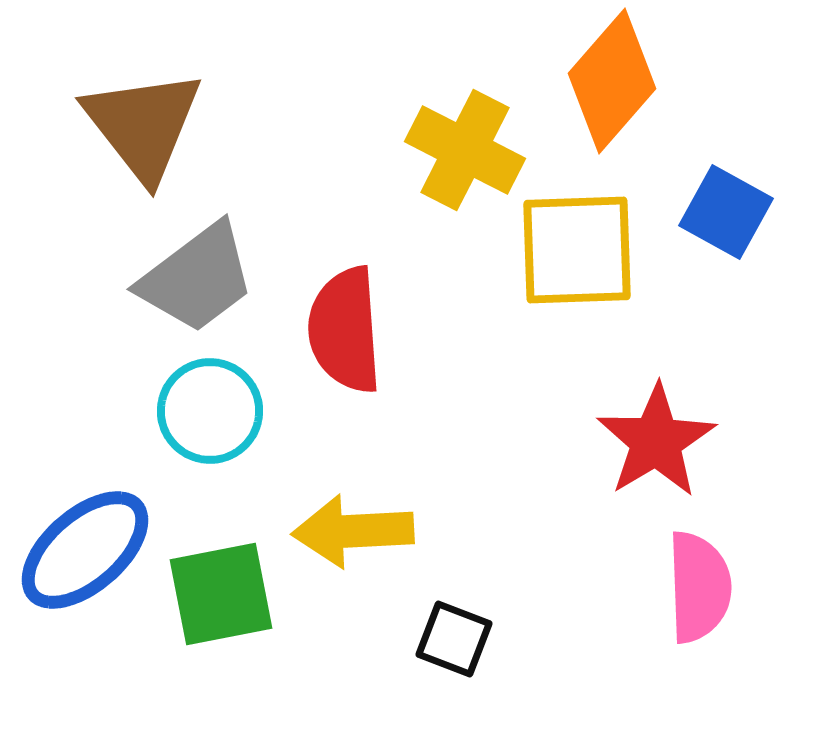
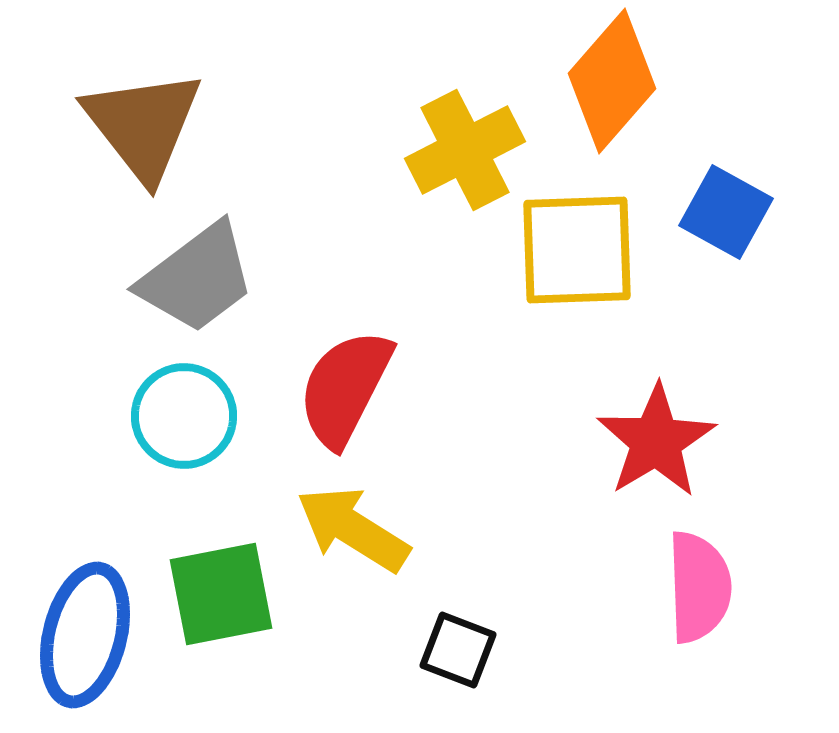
yellow cross: rotated 36 degrees clockwise
red semicircle: moved 58 px down; rotated 31 degrees clockwise
cyan circle: moved 26 px left, 5 px down
yellow arrow: moved 2 px up; rotated 35 degrees clockwise
blue ellipse: moved 85 px down; rotated 35 degrees counterclockwise
black square: moved 4 px right, 11 px down
